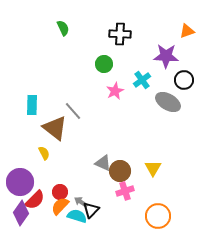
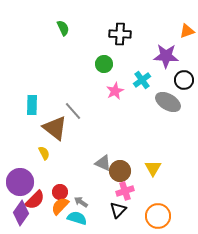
black triangle: moved 27 px right
cyan semicircle: moved 2 px down
